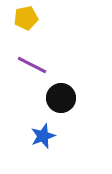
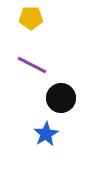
yellow pentagon: moved 5 px right; rotated 10 degrees clockwise
blue star: moved 3 px right, 2 px up; rotated 10 degrees counterclockwise
